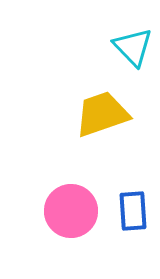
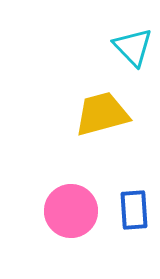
yellow trapezoid: rotated 4 degrees clockwise
blue rectangle: moved 1 px right, 1 px up
